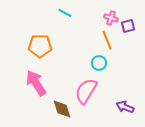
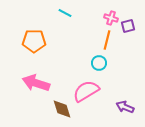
orange line: rotated 36 degrees clockwise
orange pentagon: moved 6 px left, 5 px up
pink arrow: rotated 40 degrees counterclockwise
pink semicircle: rotated 28 degrees clockwise
